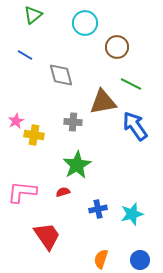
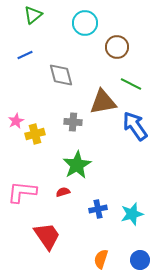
blue line: rotated 56 degrees counterclockwise
yellow cross: moved 1 px right, 1 px up; rotated 24 degrees counterclockwise
